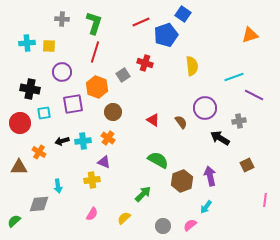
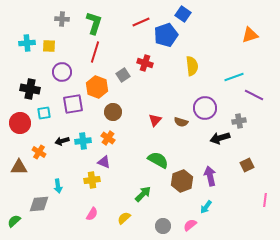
red triangle at (153, 120): moved 2 px right; rotated 40 degrees clockwise
brown semicircle at (181, 122): rotated 144 degrees clockwise
black arrow at (220, 138): rotated 48 degrees counterclockwise
